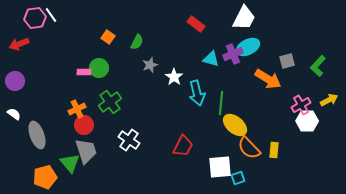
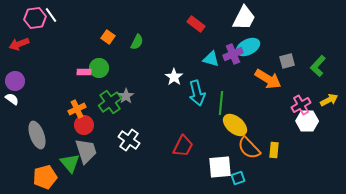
gray star: moved 24 px left, 31 px down; rotated 14 degrees counterclockwise
white semicircle: moved 2 px left, 15 px up
